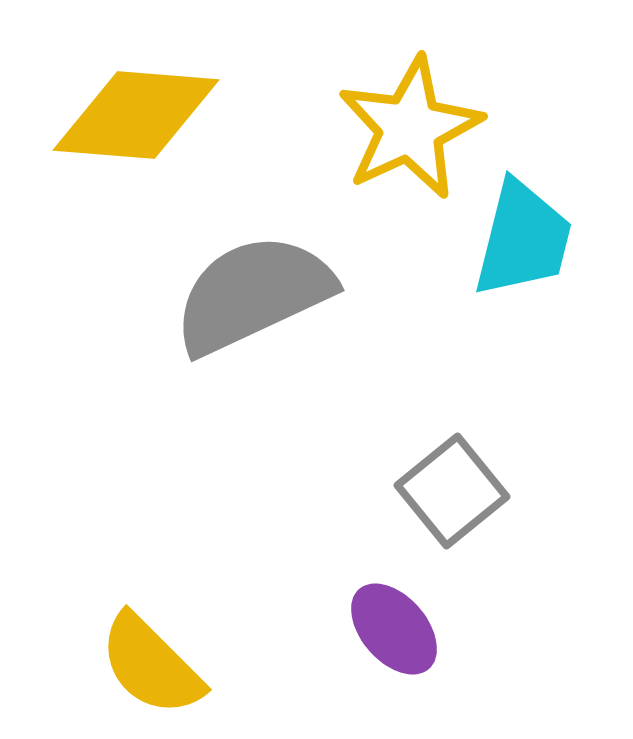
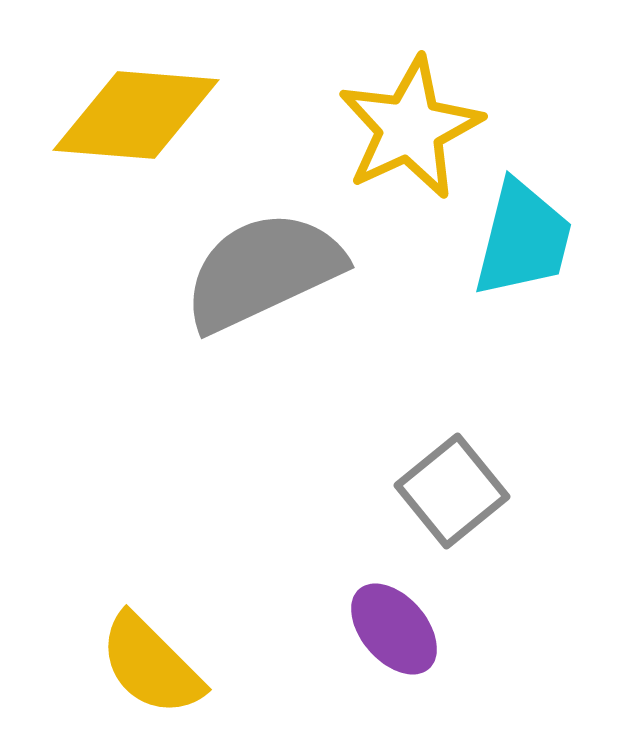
gray semicircle: moved 10 px right, 23 px up
